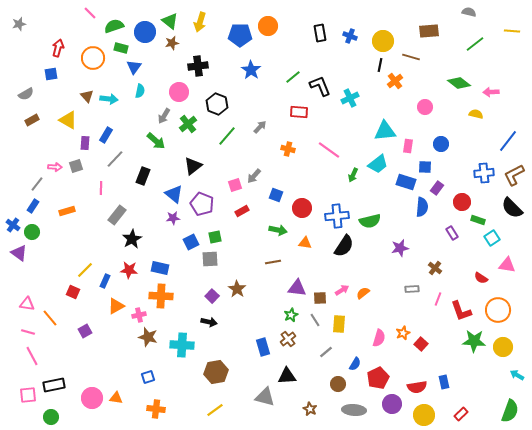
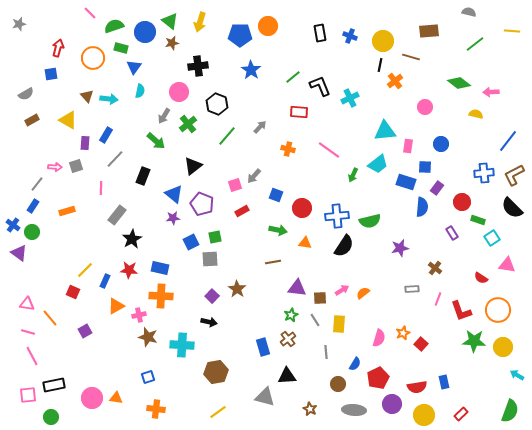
gray line at (326, 352): rotated 56 degrees counterclockwise
yellow line at (215, 410): moved 3 px right, 2 px down
